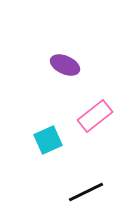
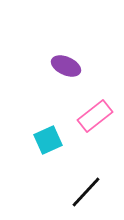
purple ellipse: moved 1 px right, 1 px down
black line: rotated 21 degrees counterclockwise
